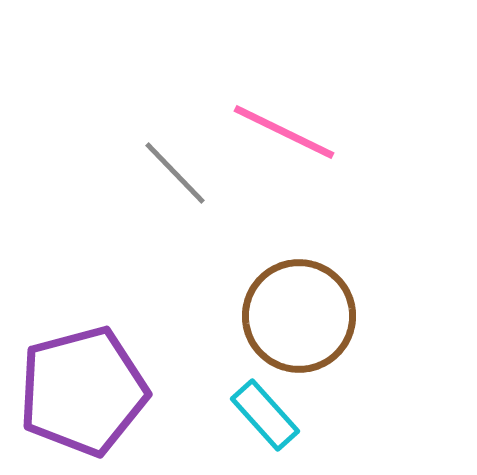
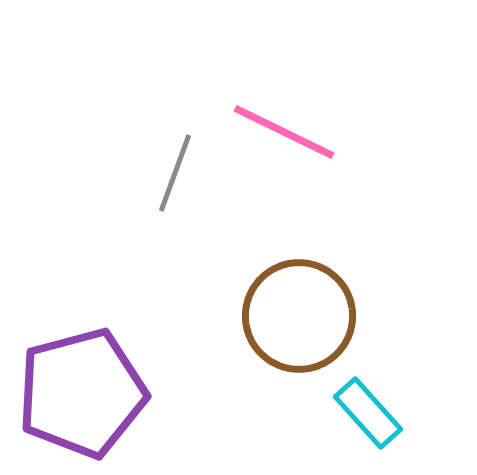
gray line: rotated 64 degrees clockwise
purple pentagon: moved 1 px left, 2 px down
cyan rectangle: moved 103 px right, 2 px up
